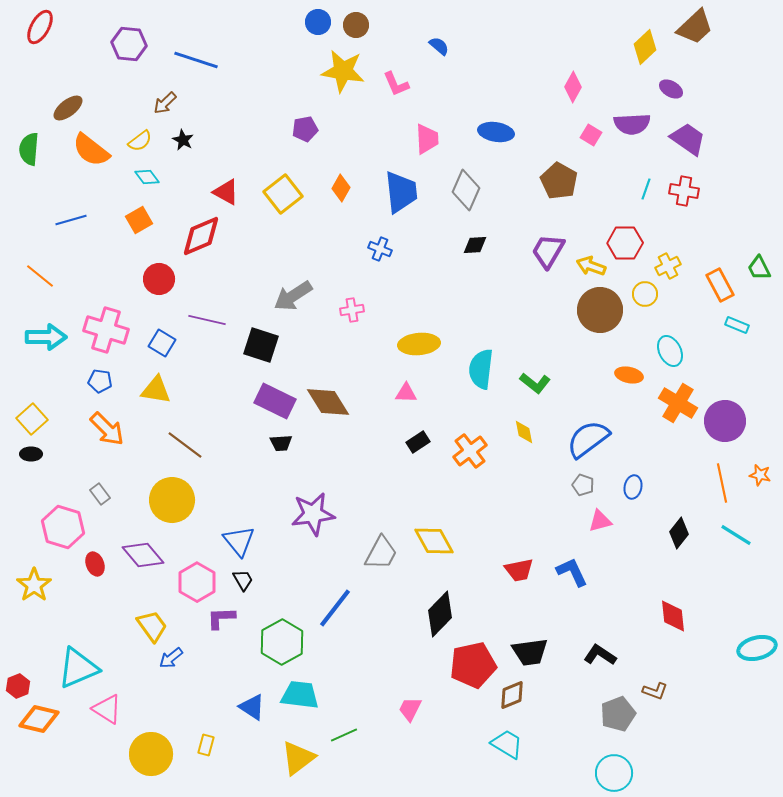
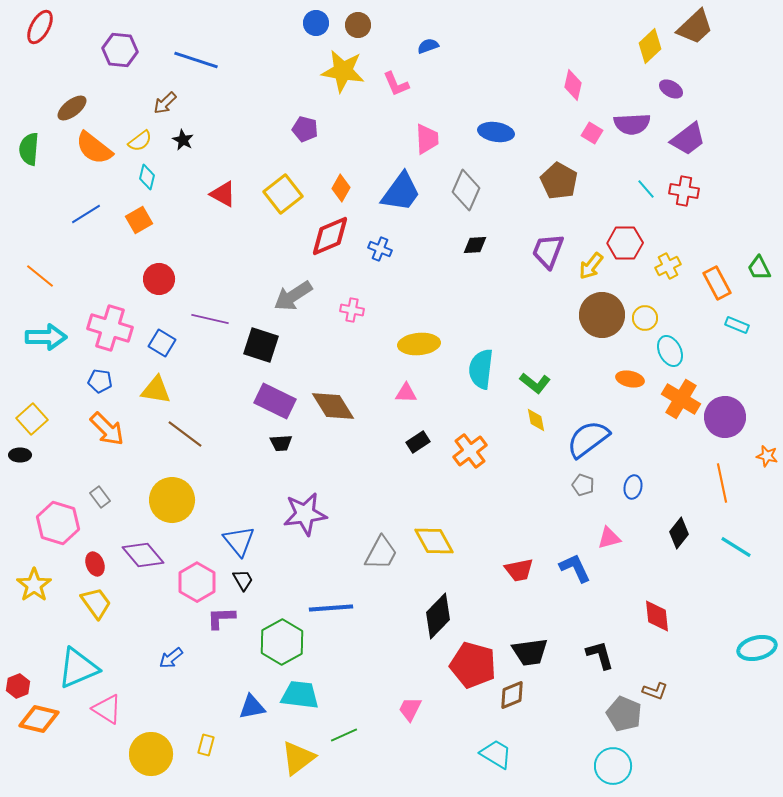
blue circle at (318, 22): moved 2 px left, 1 px down
brown circle at (356, 25): moved 2 px right
purple hexagon at (129, 44): moved 9 px left, 6 px down
blue semicircle at (439, 46): moved 11 px left; rotated 60 degrees counterclockwise
yellow diamond at (645, 47): moved 5 px right, 1 px up
pink diamond at (573, 87): moved 2 px up; rotated 16 degrees counterclockwise
brown ellipse at (68, 108): moved 4 px right
purple pentagon at (305, 129): rotated 25 degrees clockwise
pink square at (591, 135): moved 1 px right, 2 px up
purple trapezoid at (688, 139): rotated 108 degrees clockwise
orange semicircle at (91, 150): moved 3 px right, 2 px up
cyan diamond at (147, 177): rotated 50 degrees clockwise
cyan line at (646, 189): rotated 60 degrees counterclockwise
red triangle at (226, 192): moved 3 px left, 2 px down
blue trapezoid at (401, 192): rotated 42 degrees clockwise
blue line at (71, 220): moved 15 px right, 6 px up; rotated 16 degrees counterclockwise
red diamond at (201, 236): moved 129 px right
purple trapezoid at (548, 251): rotated 9 degrees counterclockwise
yellow arrow at (591, 266): rotated 72 degrees counterclockwise
orange rectangle at (720, 285): moved 3 px left, 2 px up
yellow circle at (645, 294): moved 24 px down
pink cross at (352, 310): rotated 20 degrees clockwise
brown circle at (600, 310): moved 2 px right, 5 px down
purple line at (207, 320): moved 3 px right, 1 px up
pink cross at (106, 330): moved 4 px right, 2 px up
orange ellipse at (629, 375): moved 1 px right, 4 px down
brown diamond at (328, 402): moved 5 px right, 4 px down
orange cross at (678, 403): moved 3 px right, 4 px up
purple circle at (725, 421): moved 4 px up
yellow diamond at (524, 432): moved 12 px right, 12 px up
brown line at (185, 445): moved 11 px up
black ellipse at (31, 454): moved 11 px left, 1 px down
orange star at (760, 475): moved 7 px right, 19 px up
gray rectangle at (100, 494): moved 3 px down
purple star at (313, 514): moved 8 px left
pink triangle at (600, 521): moved 9 px right, 17 px down
pink hexagon at (63, 527): moved 5 px left, 4 px up
cyan line at (736, 535): moved 12 px down
blue L-shape at (572, 572): moved 3 px right, 4 px up
blue line at (335, 608): moved 4 px left; rotated 48 degrees clockwise
black diamond at (440, 614): moved 2 px left, 2 px down
red diamond at (673, 616): moved 16 px left
yellow trapezoid at (152, 626): moved 56 px left, 23 px up
black L-shape at (600, 655): rotated 40 degrees clockwise
red pentagon at (473, 665): rotated 27 degrees clockwise
blue triangle at (252, 707): rotated 44 degrees counterclockwise
gray pentagon at (618, 714): moved 6 px right; rotated 28 degrees counterclockwise
cyan trapezoid at (507, 744): moved 11 px left, 10 px down
cyan circle at (614, 773): moved 1 px left, 7 px up
